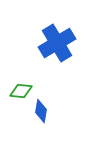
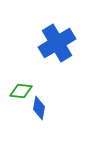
blue diamond: moved 2 px left, 3 px up
